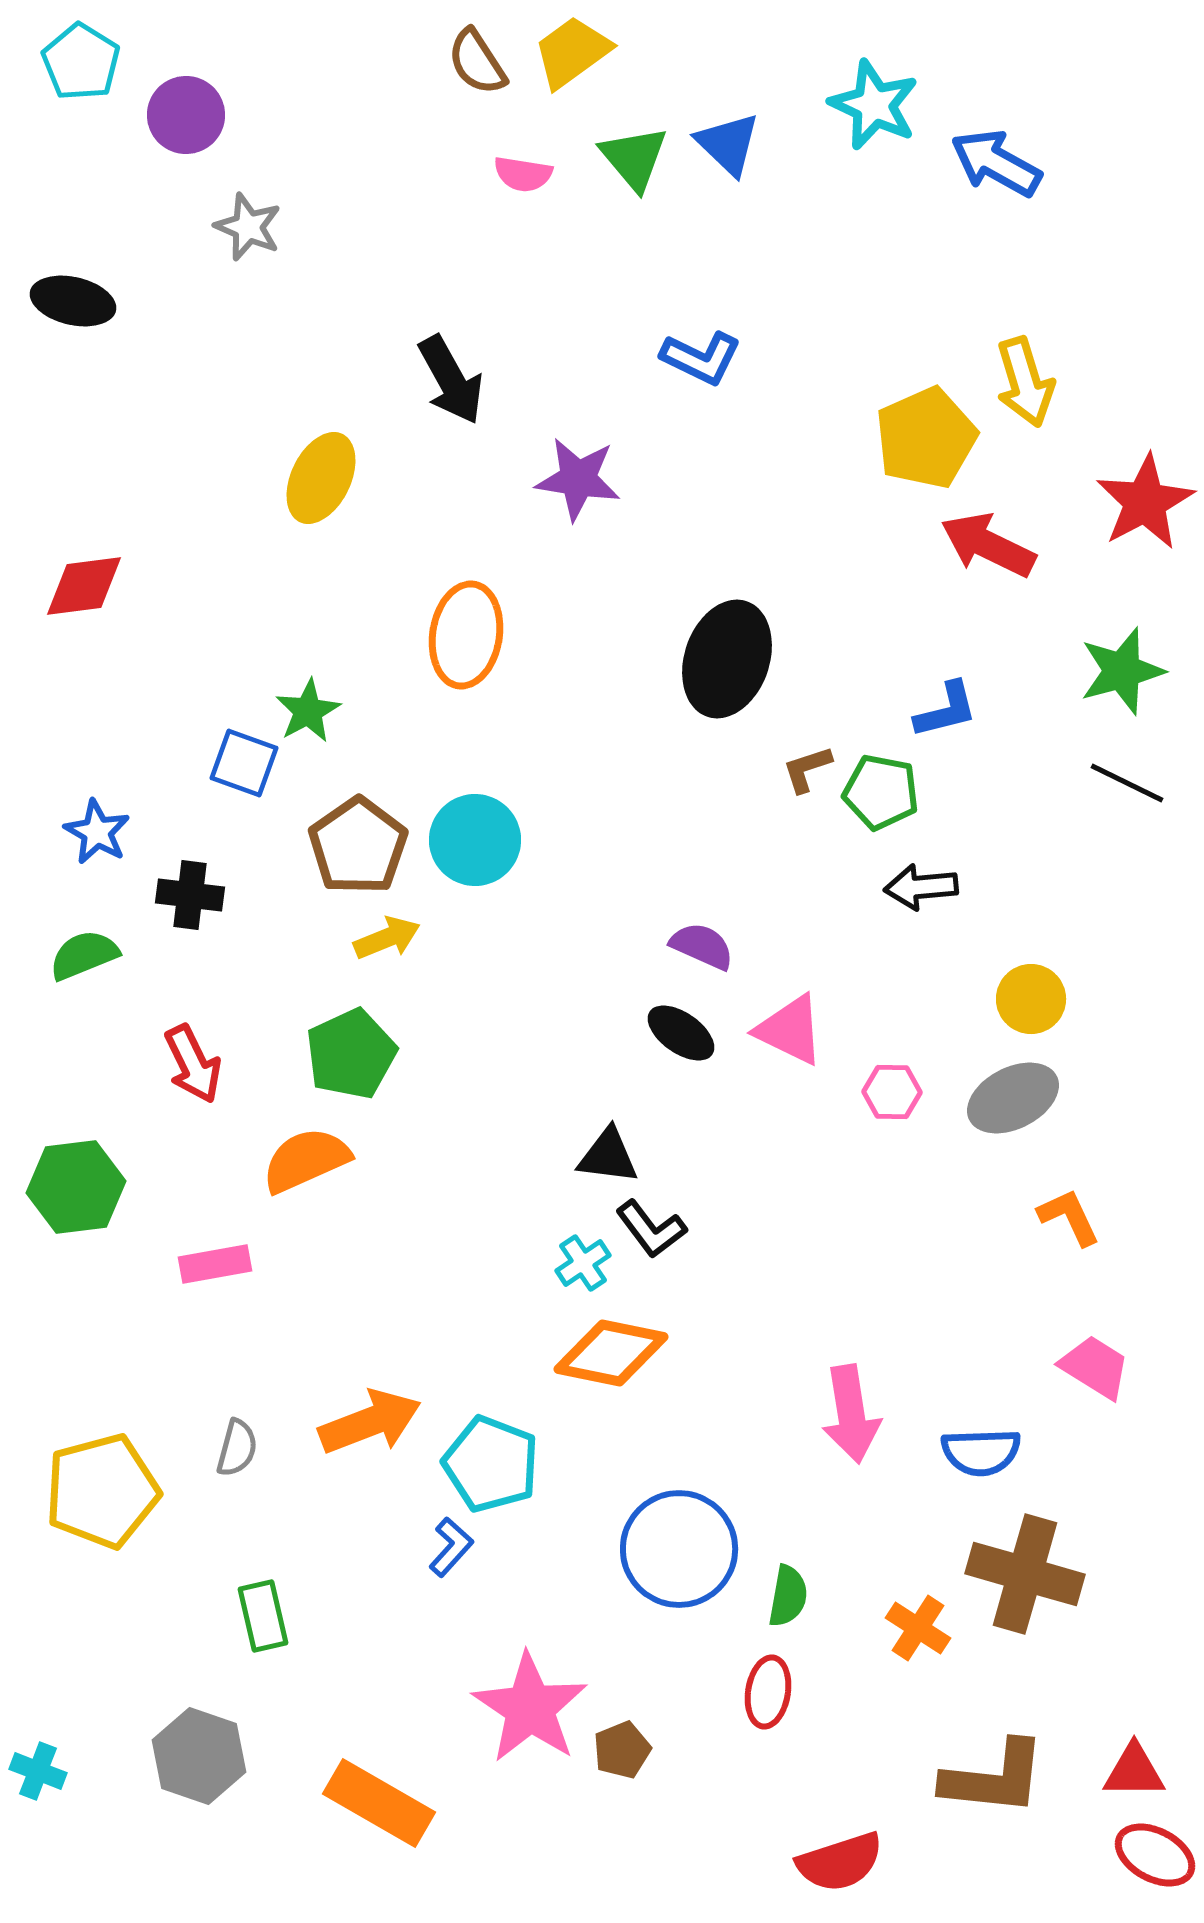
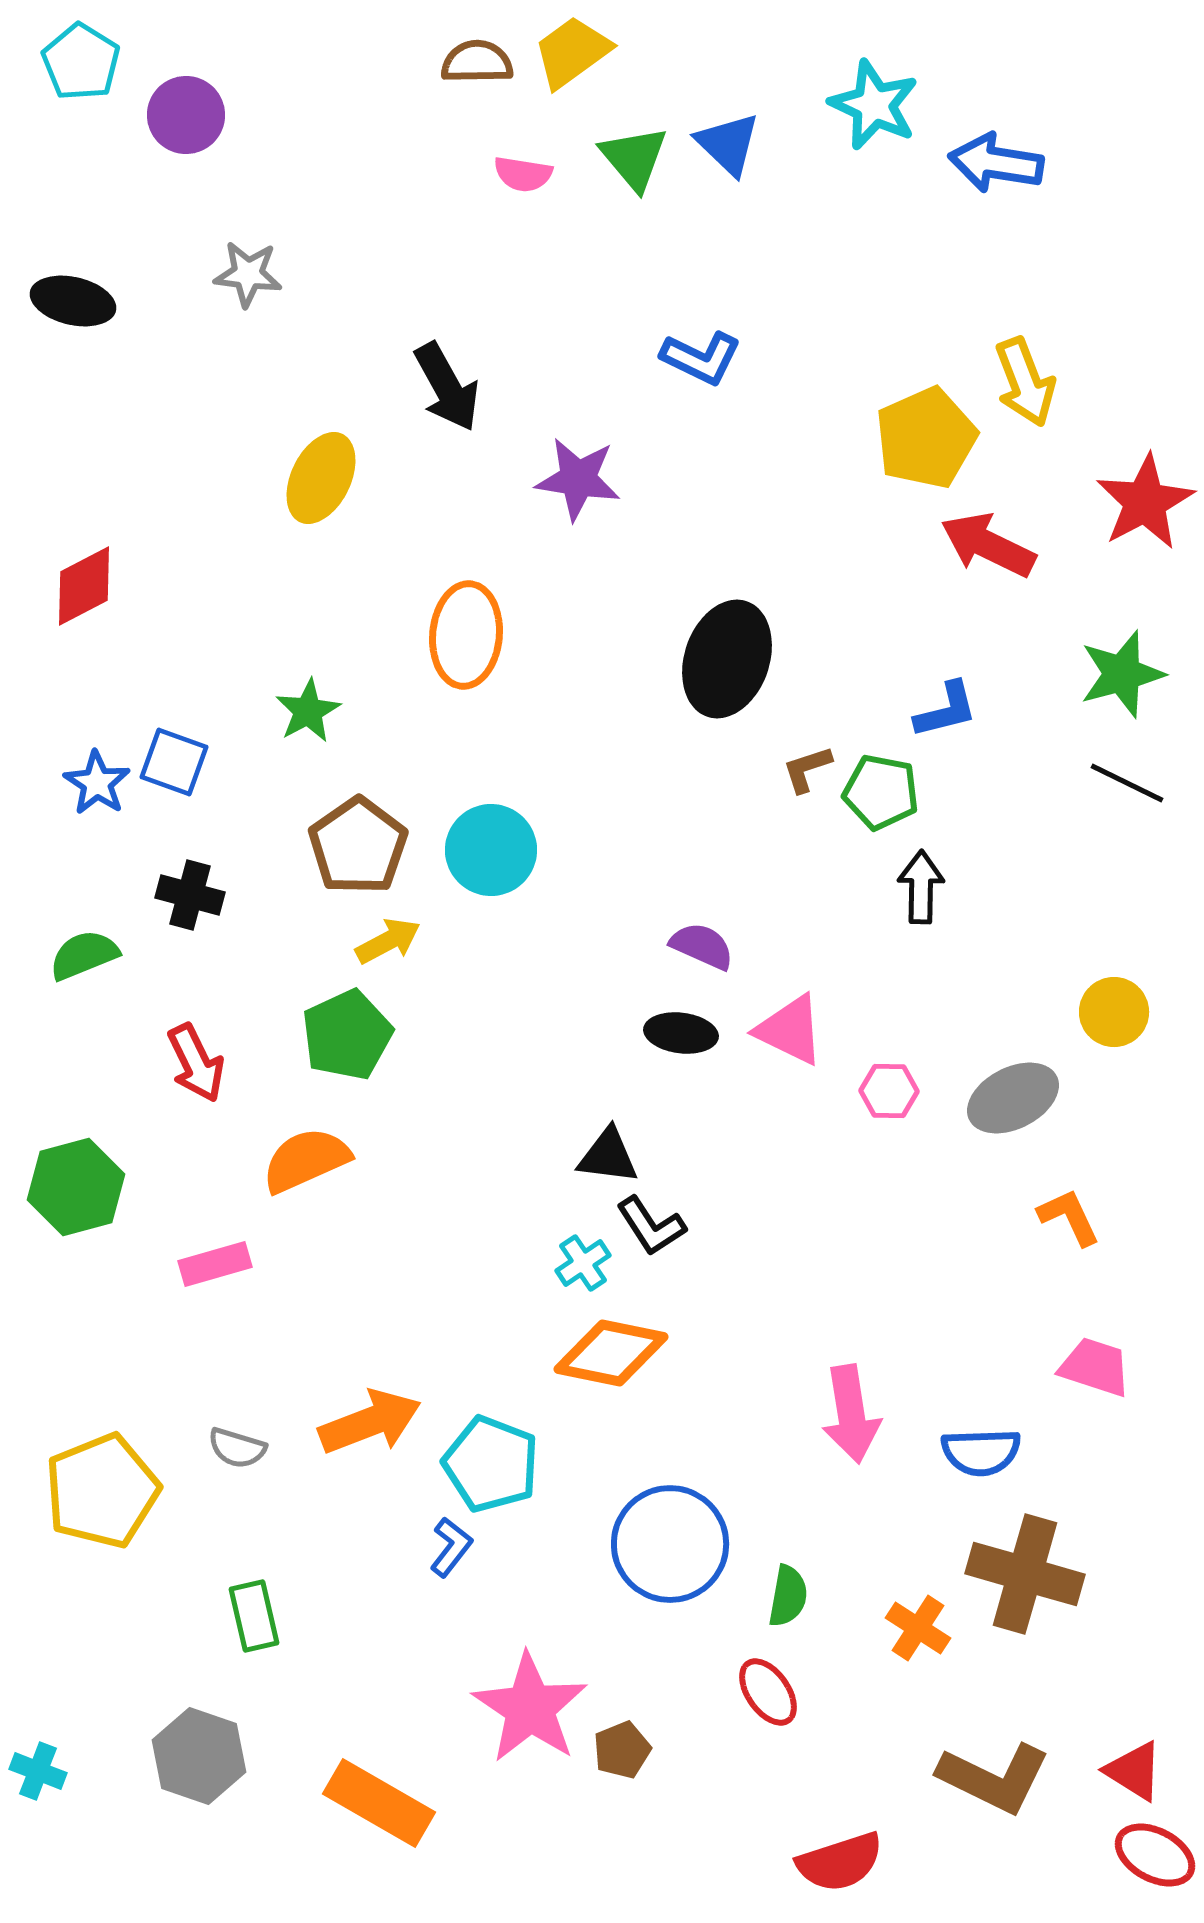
brown semicircle at (477, 62): rotated 122 degrees clockwise
blue arrow at (996, 163): rotated 20 degrees counterclockwise
gray star at (248, 227): moved 47 px down; rotated 16 degrees counterclockwise
black arrow at (451, 380): moved 4 px left, 7 px down
yellow arrow at (1025, 382): rotated 4 degrees counterclockwise
red diamond at (84, 586): rotated 20 degrees counterclockwise
orange ellipse at (466, 635): rotated 4 degrees counterclockwise
green star at (1122, 671): moved 3 px down
blue square at (244, 763): moved 70 px left, 1 px up
blue star at (97, 832): moved 49 px up; rotated 4 degrees clockwise
cyan circle at (475, 840): moved 16 px right, 10 px down
black arrow at (921, 887): rotated 96 degrees clockwise
black cross at (190, 895): rotated 8 degrees clockwise
yellow arrow at (387, 938): moved 1 px right, 3 px down; rotated 6 degrees counterclockwise
yellow circle at (1031, 999): moved 83 px right, 13 px down
black ellipse at (681, 1033): rotated 28 degrees counterclockwise
green pentagon at (351, 1054): moved 4 px left, 19 px up
red arrow at (193, 1064): moved 3 px right, 1 px up
pink hexagon at (892, 1092): moved 3 px left, 1 px up
green hexagon at (76, 1187): rotated 8 degrees counterclockwise
black L-shape at (651, 1229): moved 3 px up; rotated 4 degrees clockwise
pink rectangle at (215, 1264): rotated 6 degrees counterclockwise
pink trapezoid at (1095, 1367): rotated 14 degrees counterclockwise
gray semicircle at (237, 1448): rotated 92 degrees clockwise
yellow pentagon at (102, 1491): rotated 7 degrees counterclockwise
blue L-shape at (451, 1547): rotated 4 degrees counterclockwise
blue circle at (679, 1549): moved 9 px left, 5 px up
green rectangle at (263, 1616): moved 9 px left
red ellipse at (768, 1692): rotated 44 degrees counterclockwise
red triangle at (1134, 1771): rotated 32 degrees clockwise
brown L-shape at (994, 1778): rotated 20 degrees clockwise
